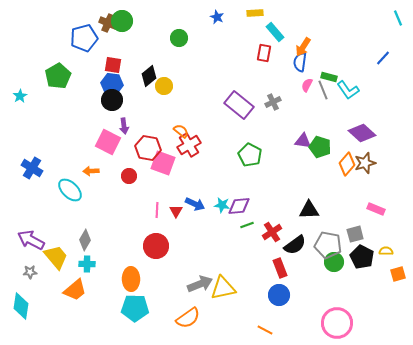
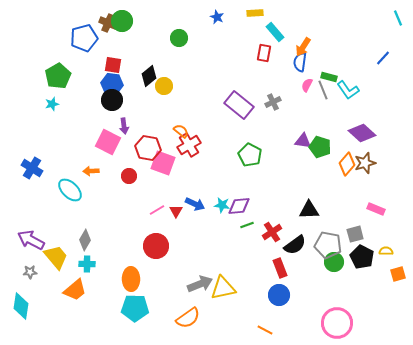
cyan star at (20, 96): moved 32 px right, 8 px down; rotated 16 degrees clockwise
pink line at (157, 210): rotated 56 degrees clockwise
